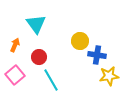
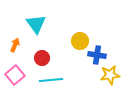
red circle: moved 3 px right, 1 px down
yellow star: moved 1 px right, 1 px up
cyan line: rotated 65 degrees counterclockwise
